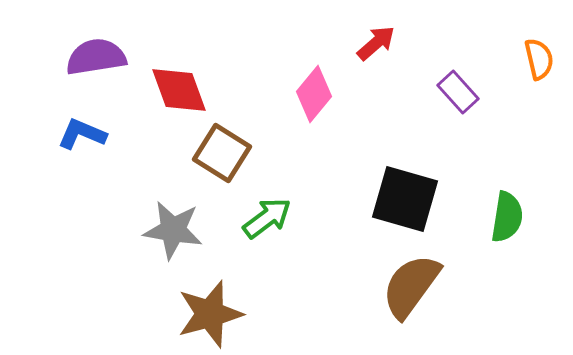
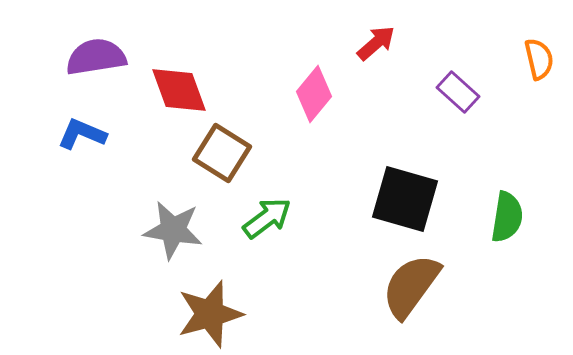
purple rectangle: rotated 6 degrees counterclockwise
